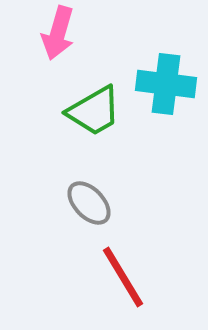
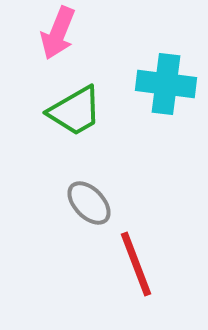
pink arrow: rotated 6 degrees clockwise
green trapezoid: moved 19 px left
red line: moved 13 px right, 13 px up; rotated 10 degrees clockwise
